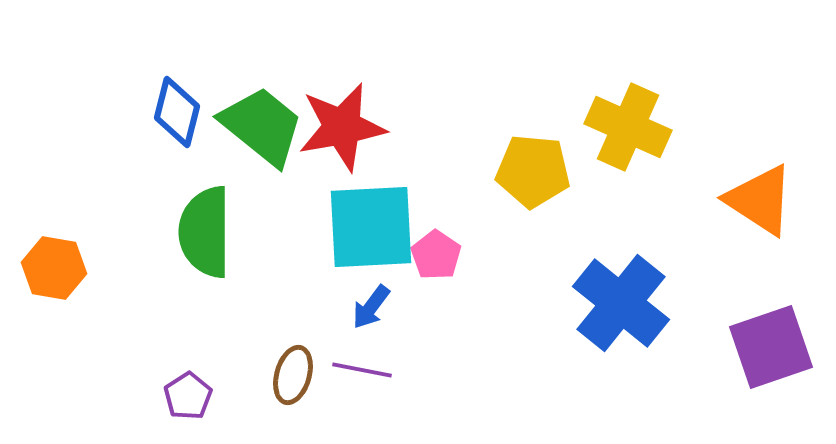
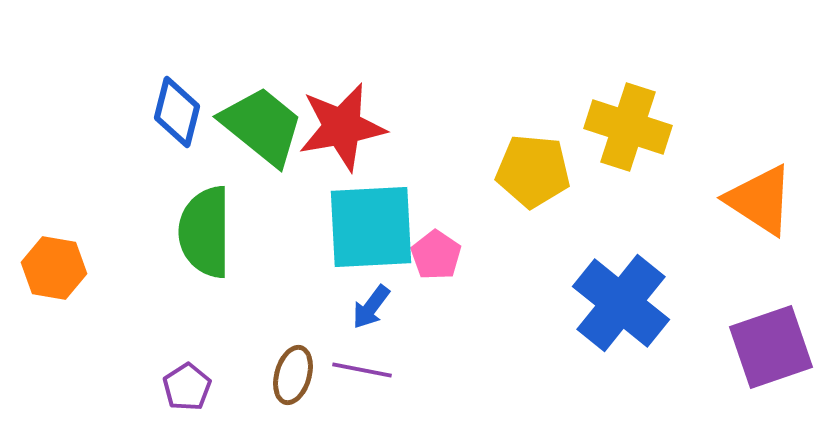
yellow cross: rotated 6 degrees counterclockwise
purple pentagon: moved 1 px left, 9 px up
